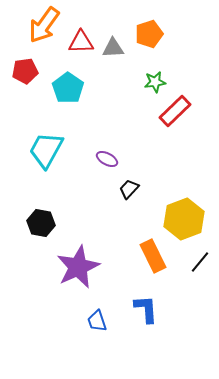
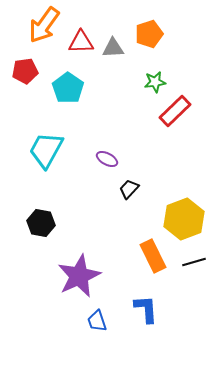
black line: moved 6 px left; rotated 35 degrees clockwise
purple star: moved 1 px right, 9 px down
